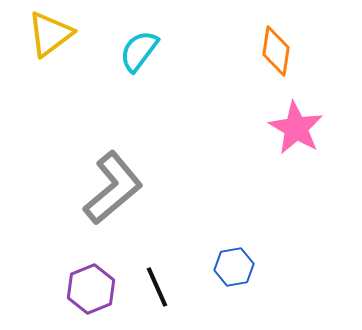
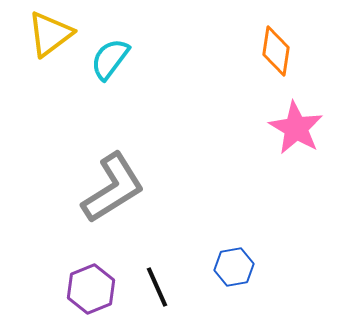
cyan semicircle: moved 29 px left, 8 px down
gray L-shape: rotated 8 degrees clockwise
